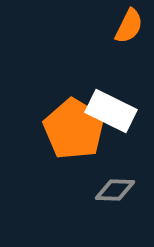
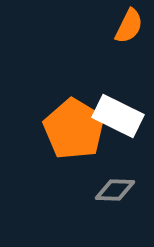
white rectangle: moved 7 px right, 5 px down
